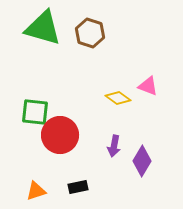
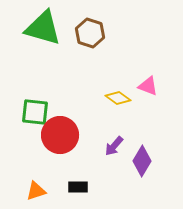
purple arrow: rotated 30 degrees clockwise
black rectangle: rotated 12 degrees clockwise
